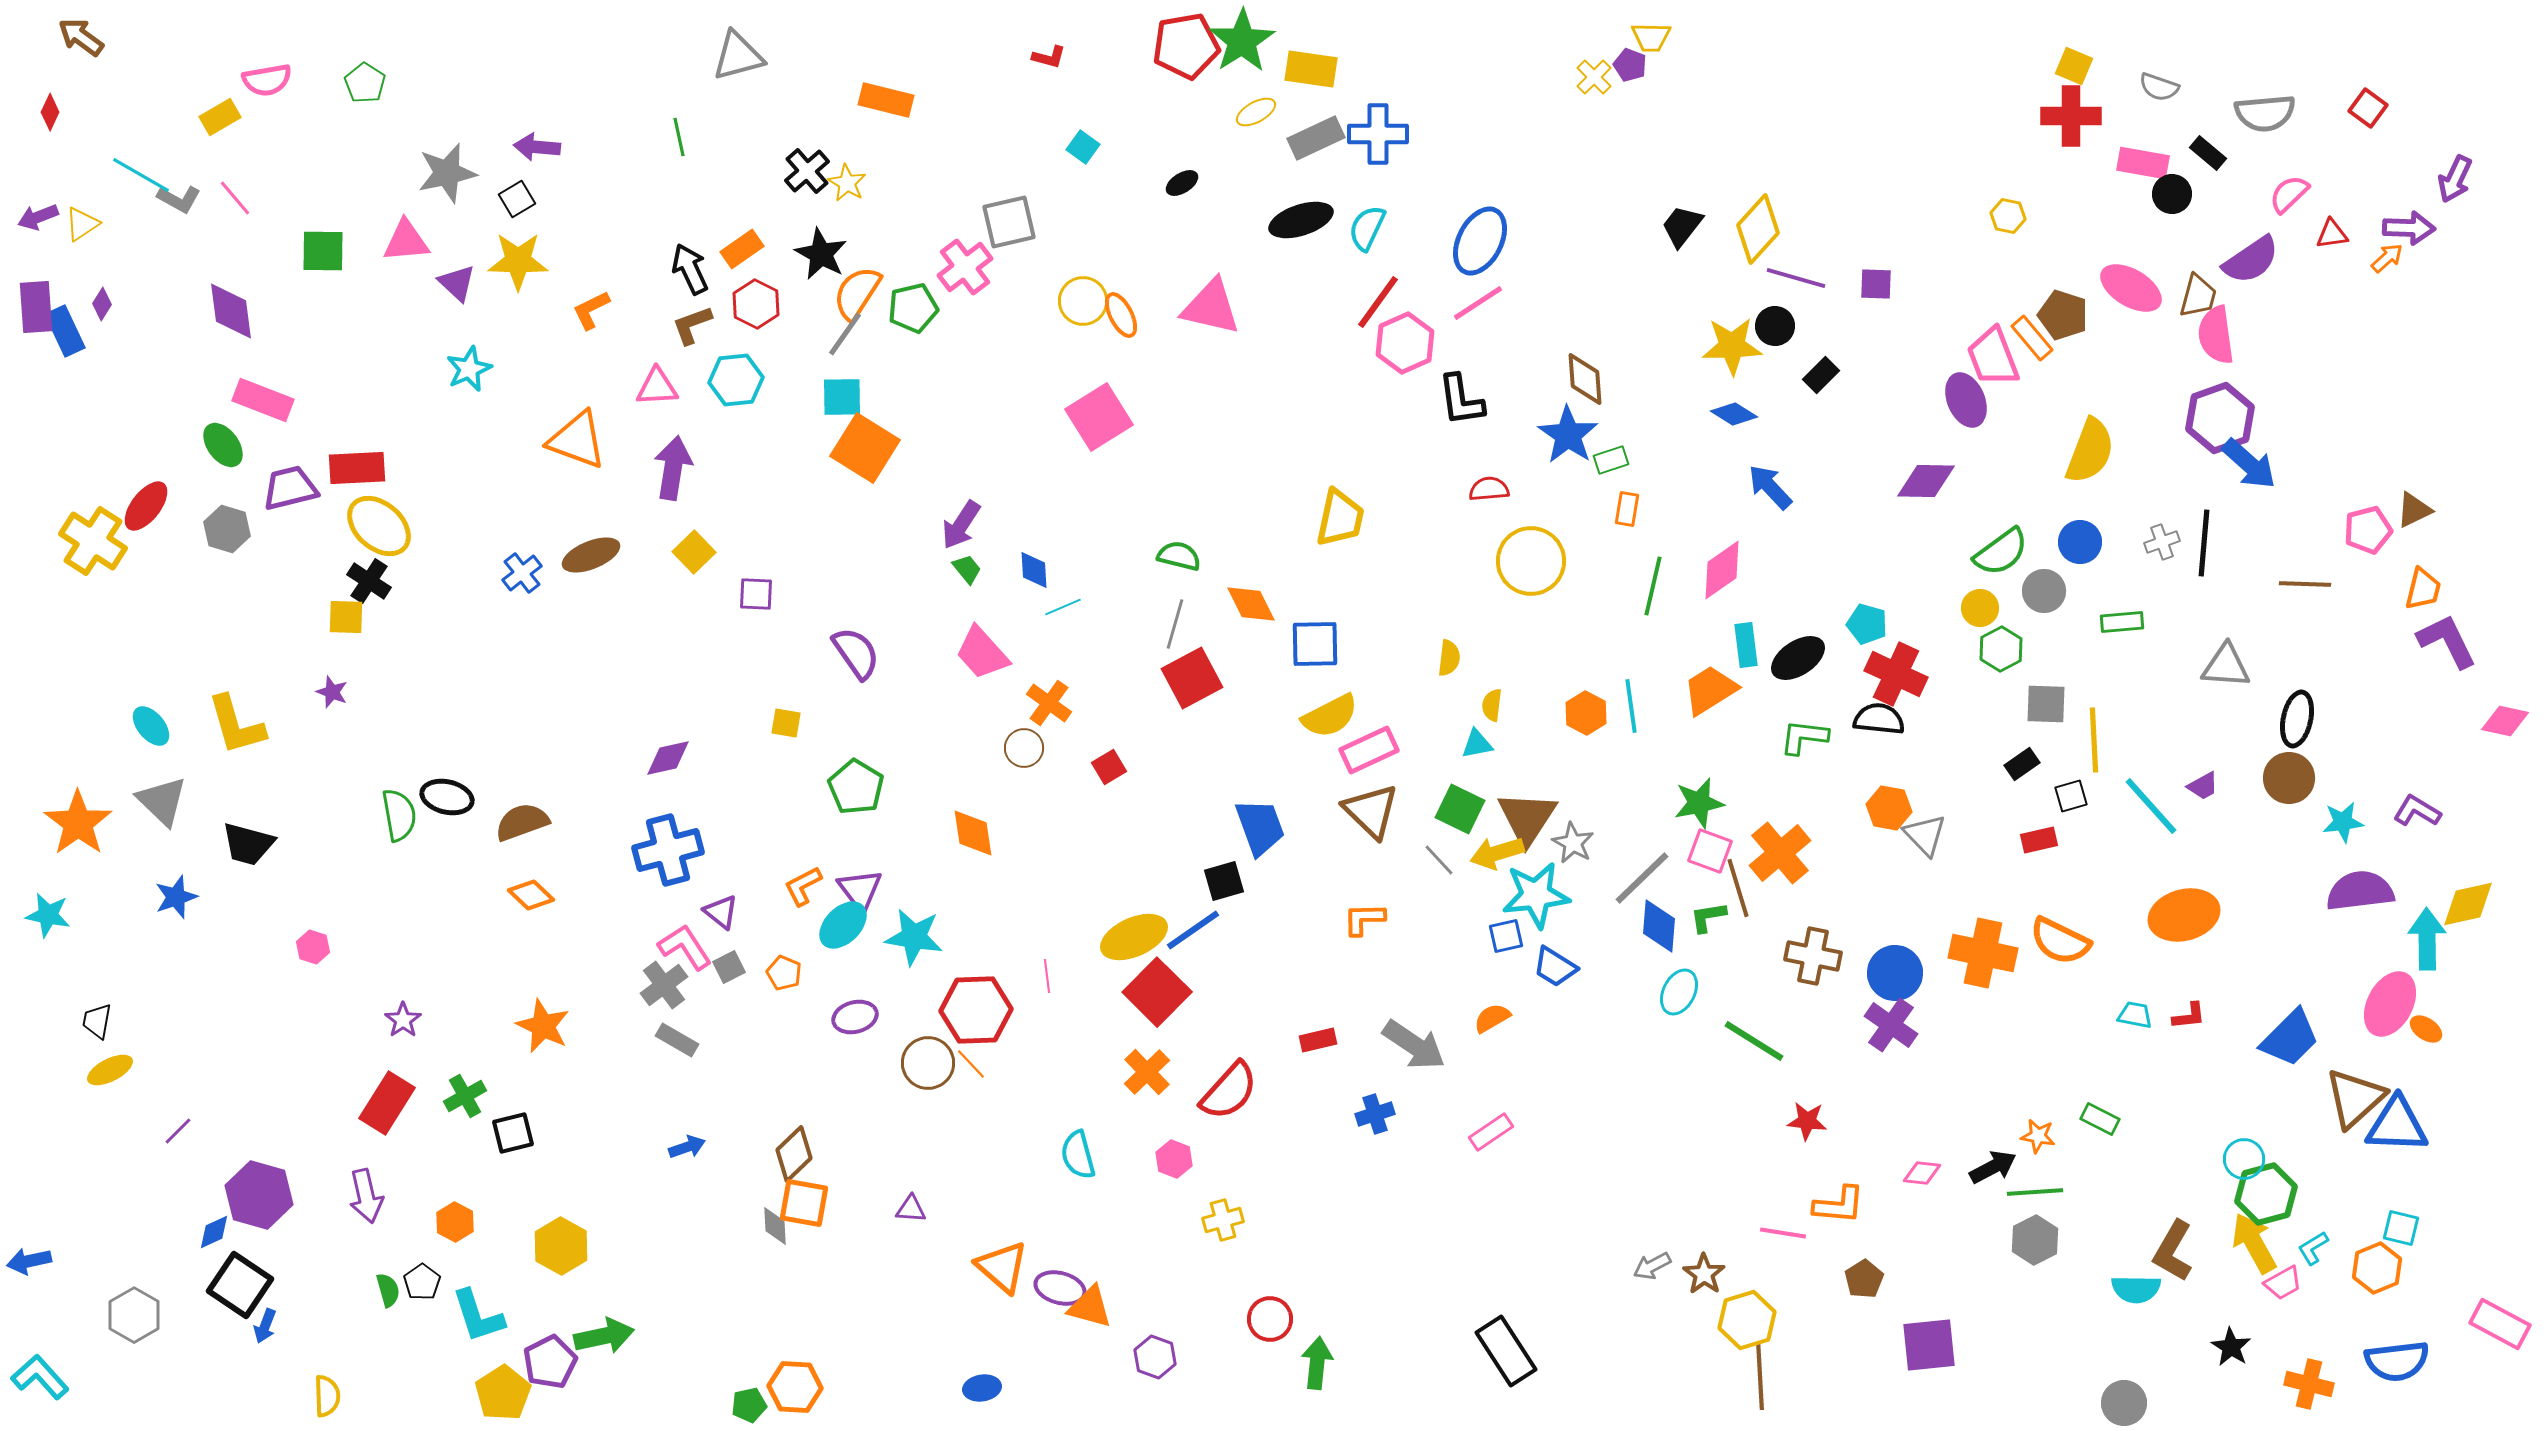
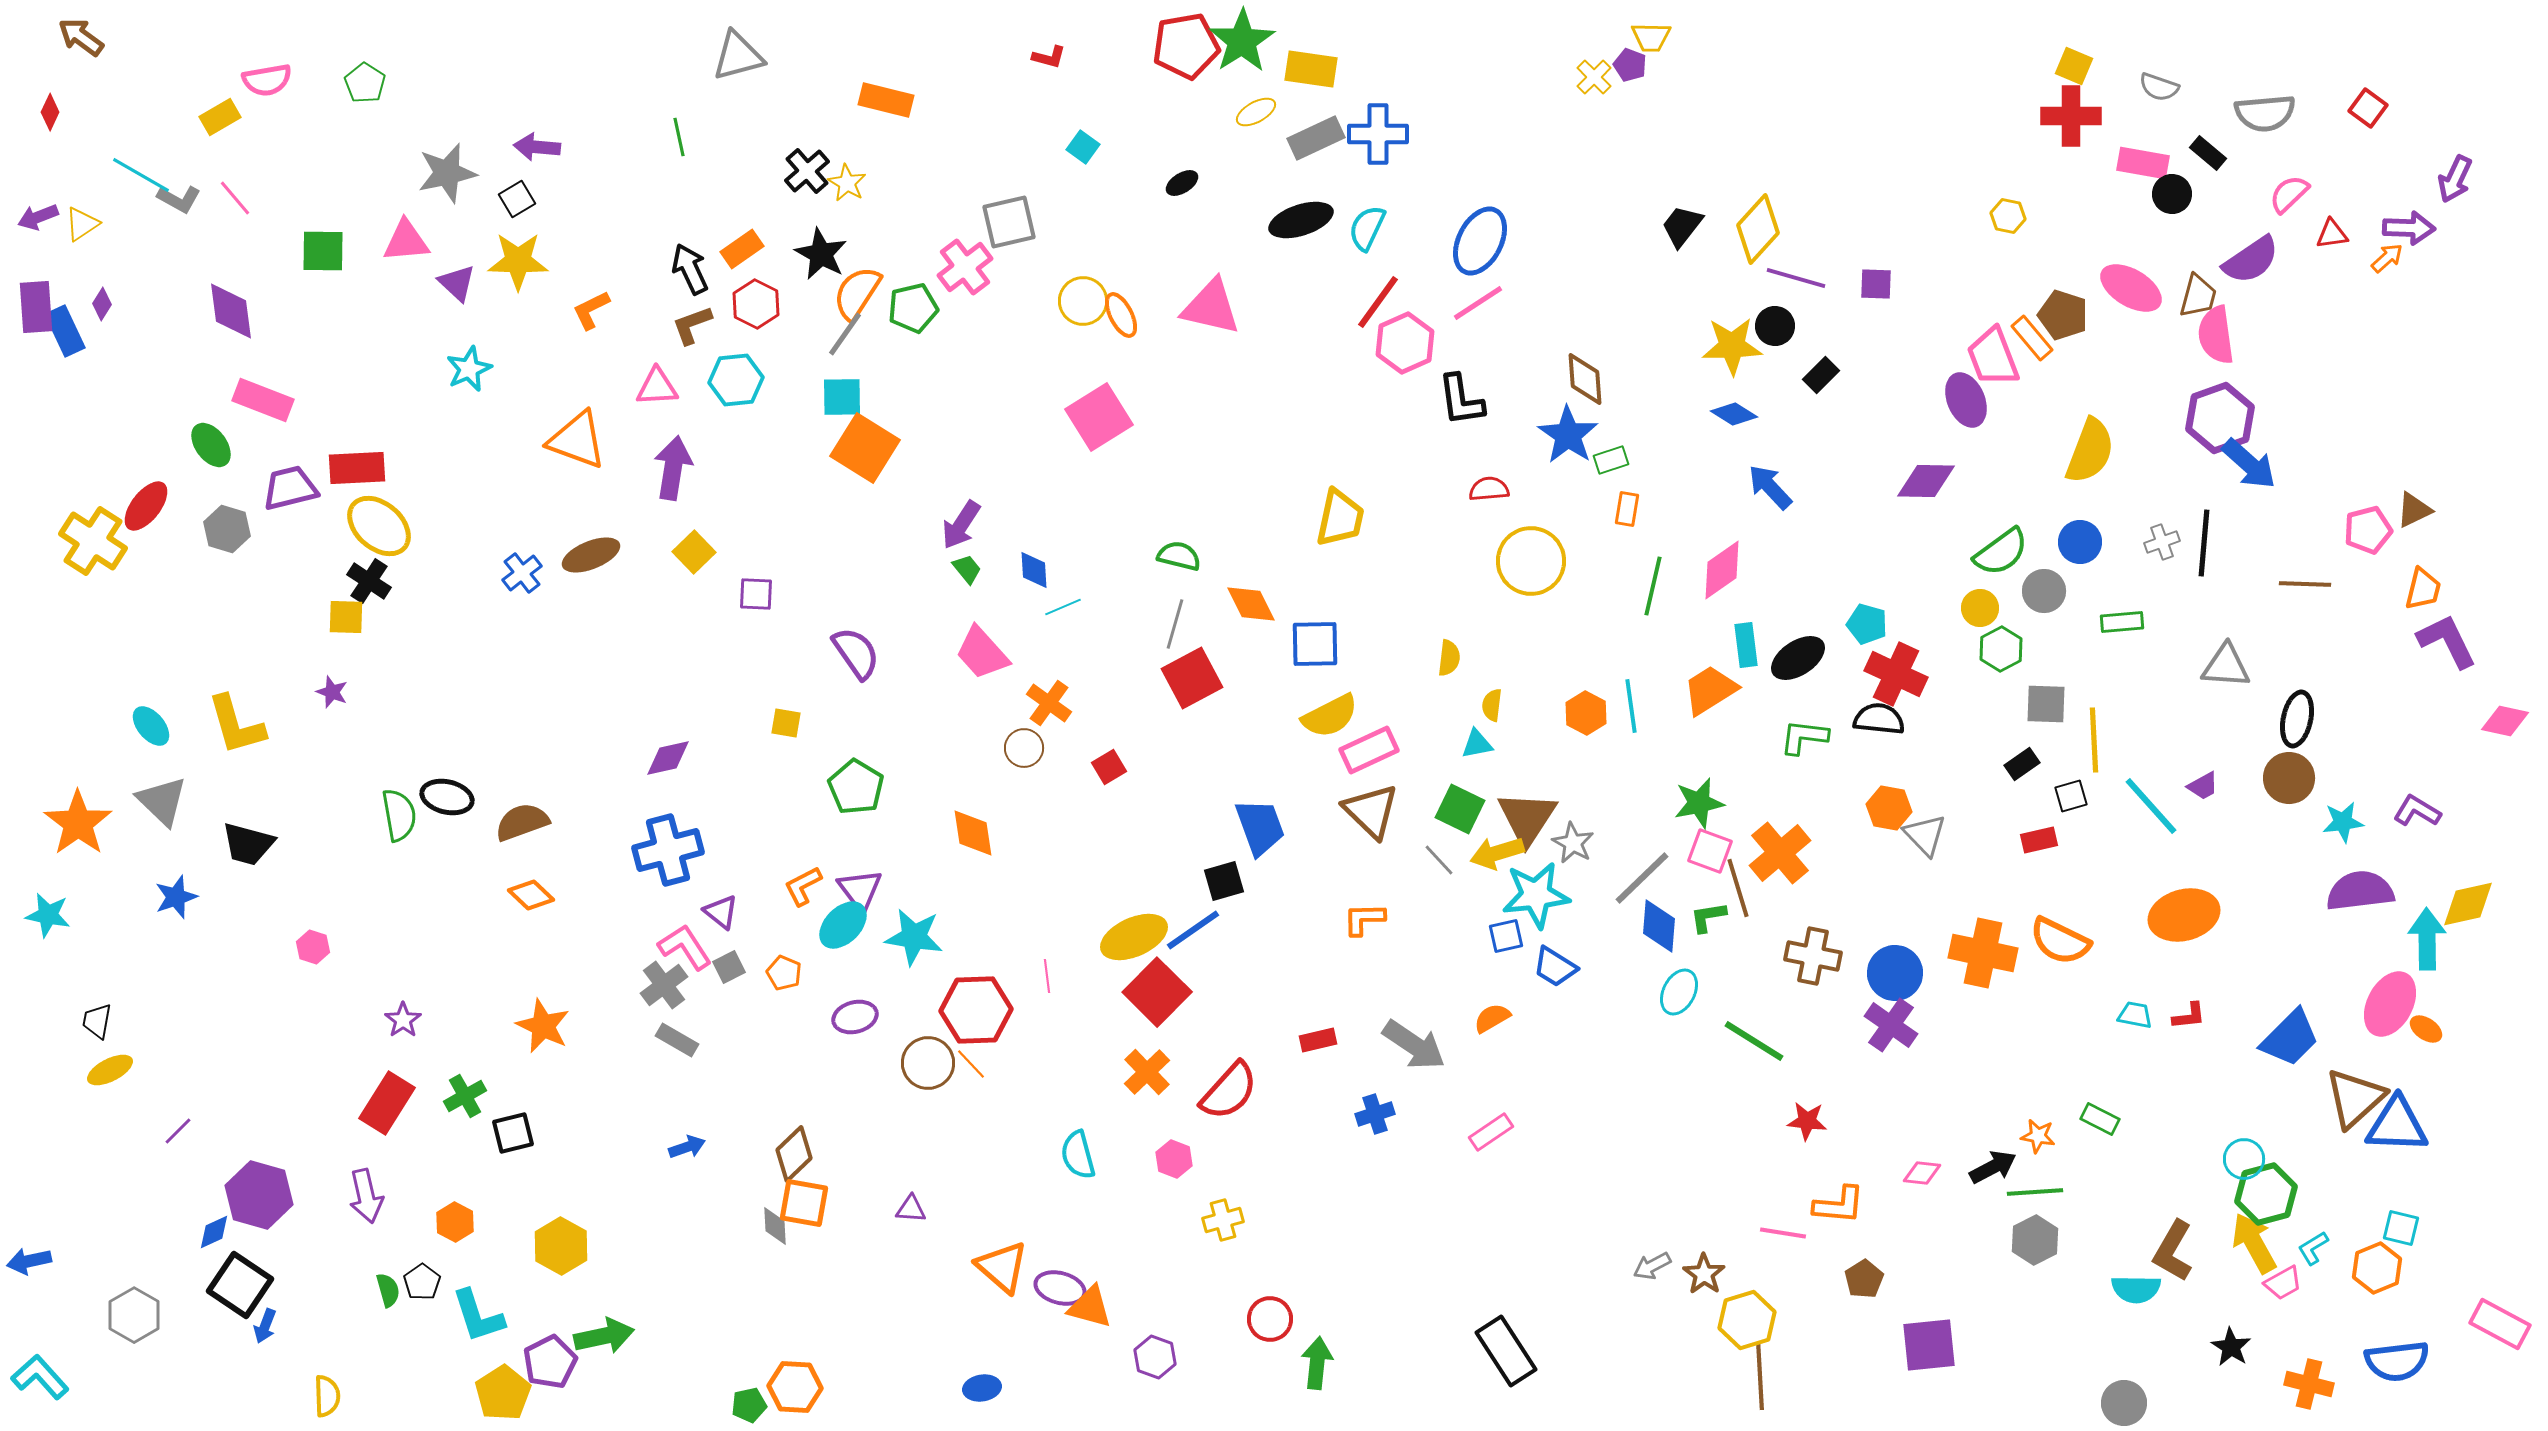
green ellipse at (223, 445): moved 12 px left
